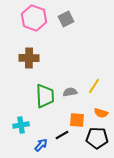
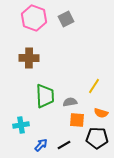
gray semicircle: moved 10 px down
black line: moved 2 px right, 10 px down
